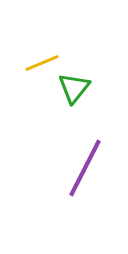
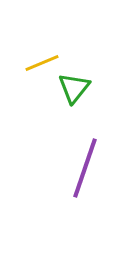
purple line: rotated 8 degrees counterclockwise
